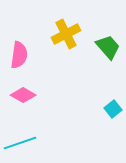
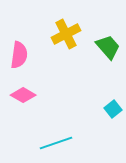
cyan line: moved 36 px right
